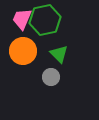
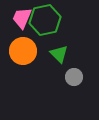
pink trapezoid: moved 1 px up
gray circle: moved 23 px right
